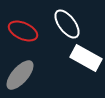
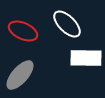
white ellipse: rotated 8 degrees counterclockwise
white rectangle: rotated 28 degrees counterclockwise
